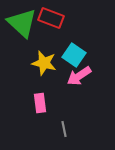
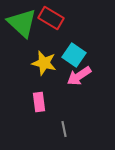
red rectangle: rotated 10 degrees clockwise
pink rectangle: moved 1 px left, 1 px up
